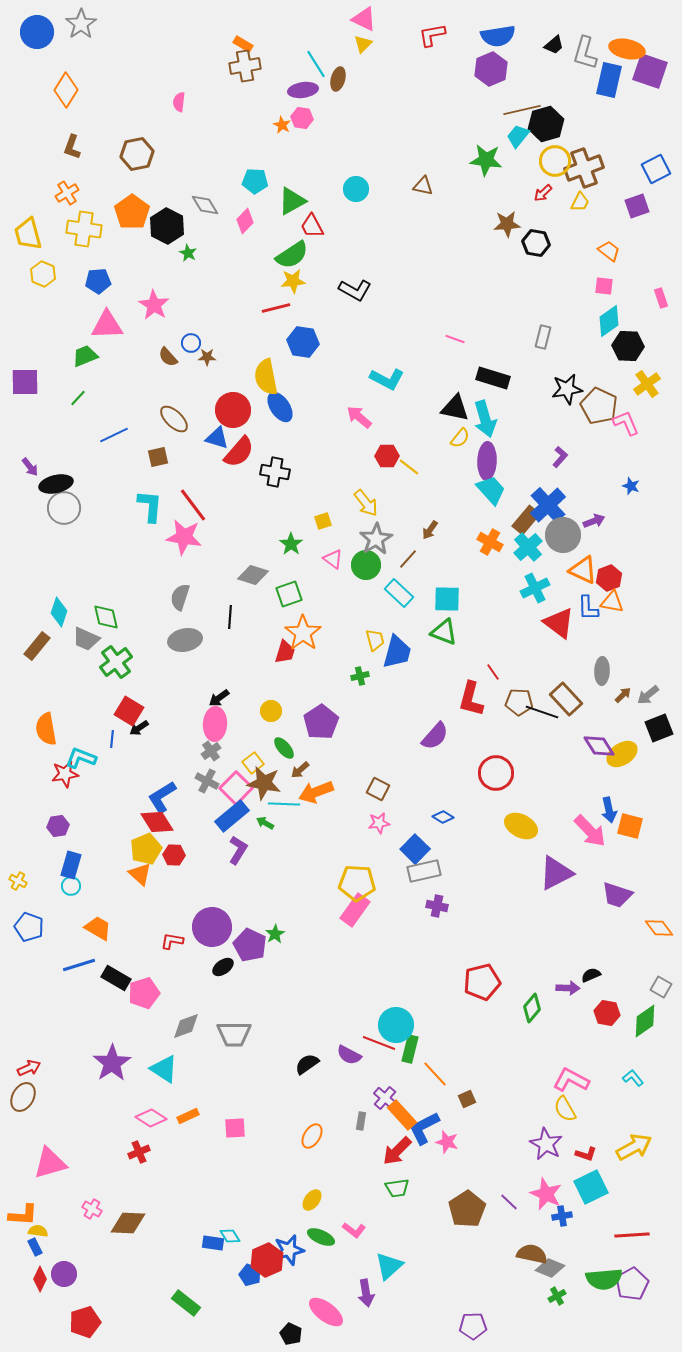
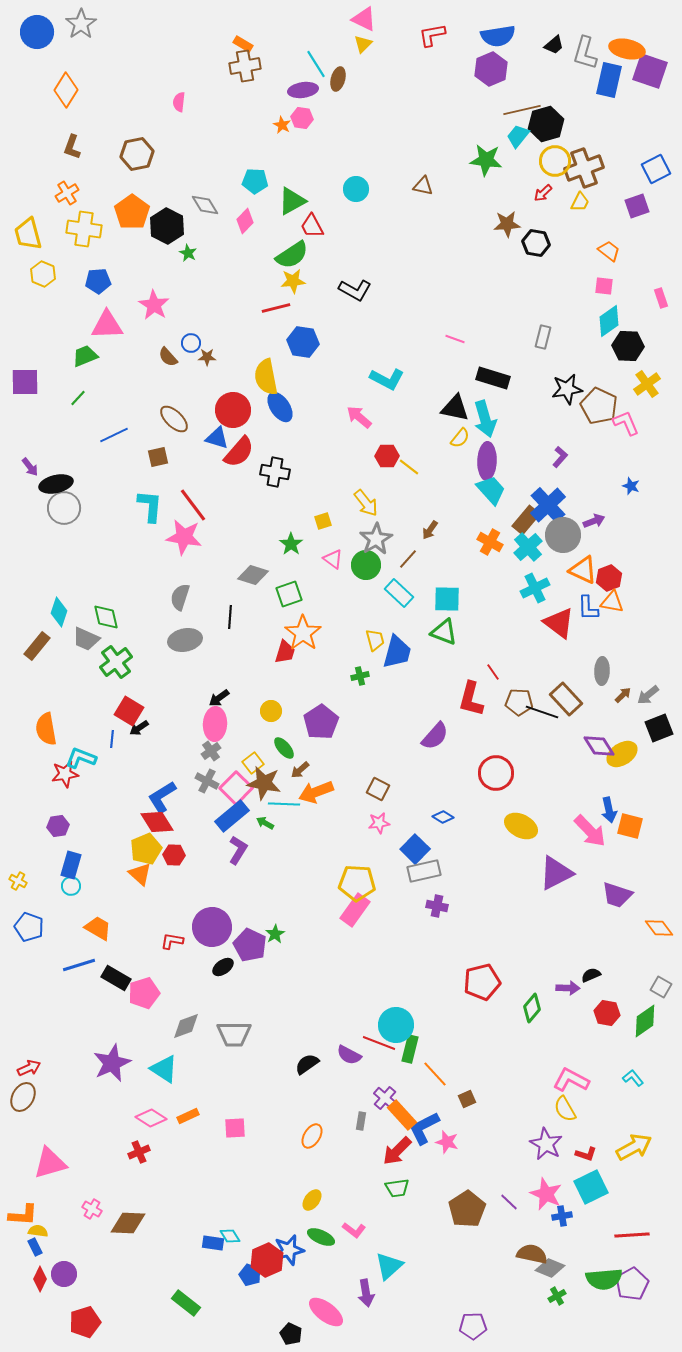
purple star at (112, 1063): rotated 9 degrees clockwise
